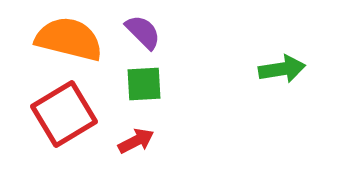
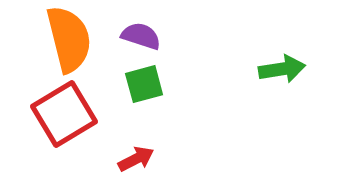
purple semicircle: moved 2 px left, 4 px down; rotated 27 degrees counterclockwise
orange semicircle: rotated 62 degrees clockwise
green square: rotated 12 degrees counterclockwise
red arrow: moved 18 px down
